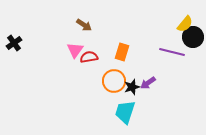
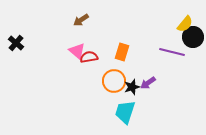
brown arrow: moved 3 px left, 5 px up; rotated 112 degrees clockwise
black cross: moved 2 px right; rotated 14 degrees counterclockwise
pink triangle: moved 2 px right, 1 px down; rotated 24 degrees counterclockwise
